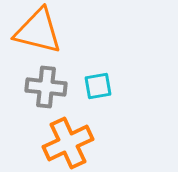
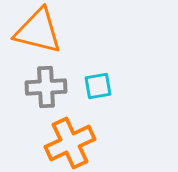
gray cross: rotated 9 degrees counterclockwise
orange cross: moved 2 px right
